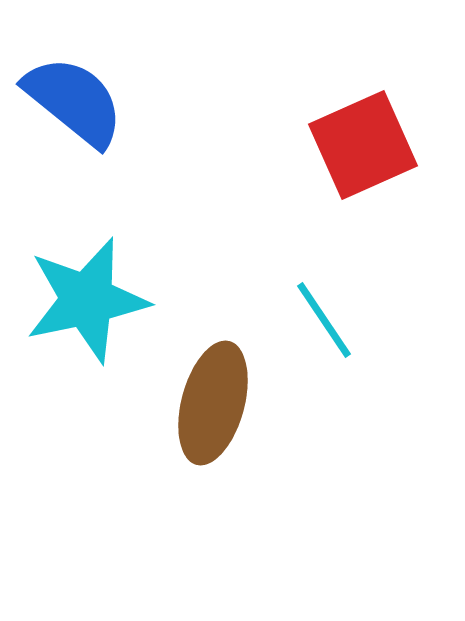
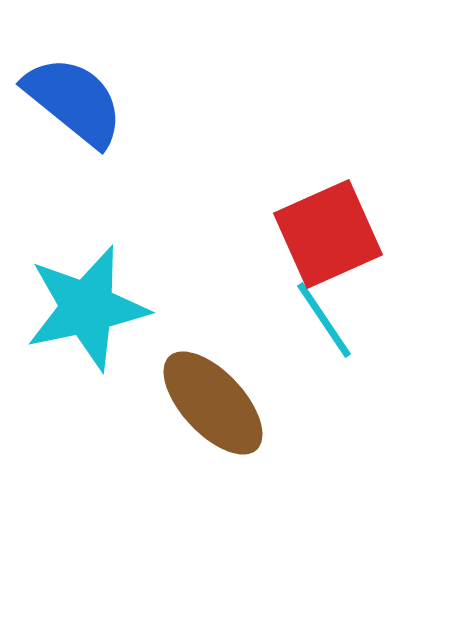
red square: moved 35 px left, 89 px down
cyan star: moved 8 px down
brown ellipse: rotated 58 degrees counterclockwise
